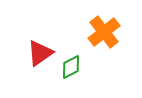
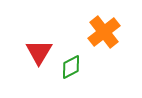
red triangle: moved 1 px left, 1 px up; rotated 24 degrees counterclockwise
